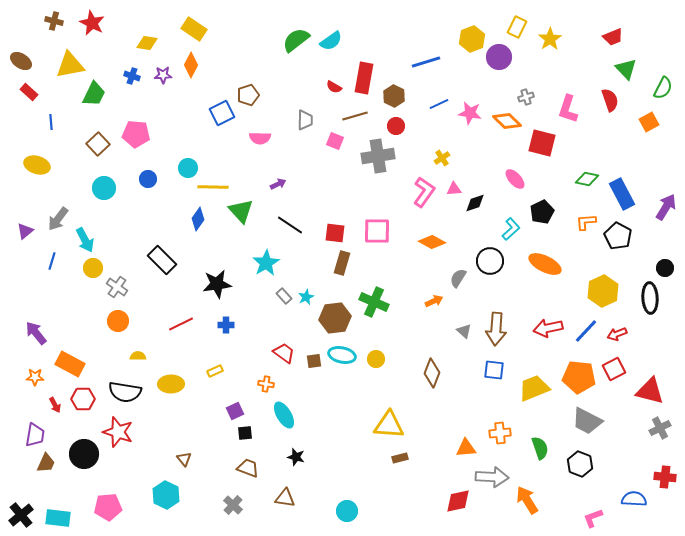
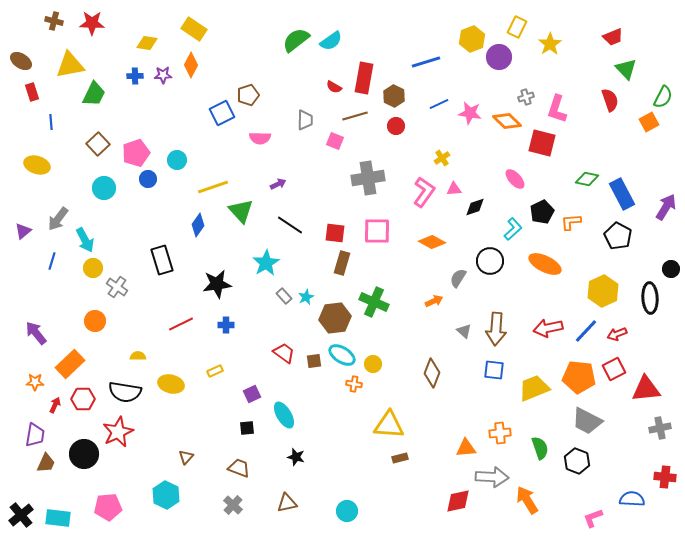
red star at (92, 23): rotated 25 degrees counterclockwise
yellow star at (550, 39): moved 5 px down
blue cross at (132, 76): moved 3 px right; rotated 21 degrees counterclockwise
green semicircle at (663, 88): moved 9 px down
red rectangle at (29, 92): moved 3 px right; rotated 30 degrees clockwise
pink L-shape at (568, 109): moved 11 px left
pink pentagon at (136, 134): moved 19 px down; rotated 24 degrees counterclockwise
gray cross at (378, 156): moved 10 px left, 22 px down
cyan circle at (188, 168): moved 11 px left, 8 px up
yellow line at (213, 187): rotated 20 degrees counterclockwise
black diamond at (475, 203): moved 4 px down
blue diamond at (198, 219): moved 6 px down
orange L-shape at (586, 222): moved 15 px left
cyan L-shape at (511, 229): moved 2 px right
purple triangle at (25, 231): moved 2 px left
black rectangle at (162, 260): rotated 28 degrees clockwise
black circle at (665, 268): moved 6 px right, 1 px down
orange circle at (118, 321): moved 23 px left
cyan ellipse at (342, 355): rotated 20 degrees clockwise
yellow circle at (376, 359): moved 3 px left, 5 px down
orange rectangle at (70, 364): rotated 72 degrees counterclockwise
orange star at (35, 377): moved 5 px down
yellow ellipse at (171, 384): rotated 15 degrees clockwise
orange cross at (266, 384): moved 88 px right
red triangle at (650, 391): moved 4 px left, 2 px up; rotated 20 degrees counterclockwise
red arrow at (55, 405): rotated 126 degrees counterclockwise
purple square at (235, 411): moved 17 px right, 17 px up
gray cross at (660, 428): rotated 15 degrees clockwise
red star at (118, 432): rotated 28 degrees clockwise
black square at (245, 433): moved 2 px right, 5 px up
brown triangle at (184, 459): moved 2 px right, 2 px up; rotated 21 degrees clockwise
black hexagon at (580, 464): moved 3 px left, 3 px up
brown trapezoid at (248, 468): moved 9 px left
brown triangle at (285, 498): moved 2 px right, 5 px down; rotated 20 degrees counterclockwise
blue semicircle at (634, 499): moved 2 px left
